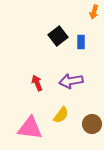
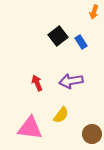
blue rectangle: rotated 32 degrees counterclockwise
brown circle: moved 10 px down
